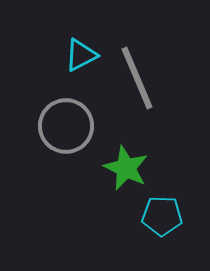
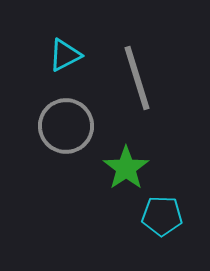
cyan triangle: moved 16 px left
gray line: rotated 6 degrees clockwise
green star: rotated 12 degrees clockwise
